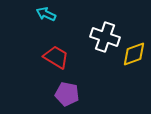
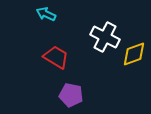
white cross: rotated 8 degrees clockwise
purple pentagon: moved 4 px right, 1 px down
